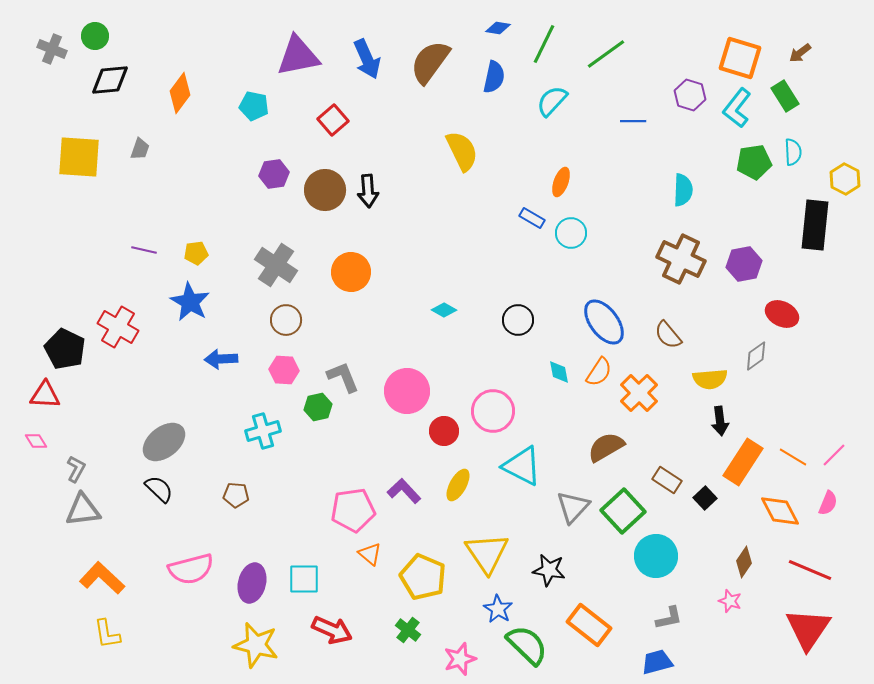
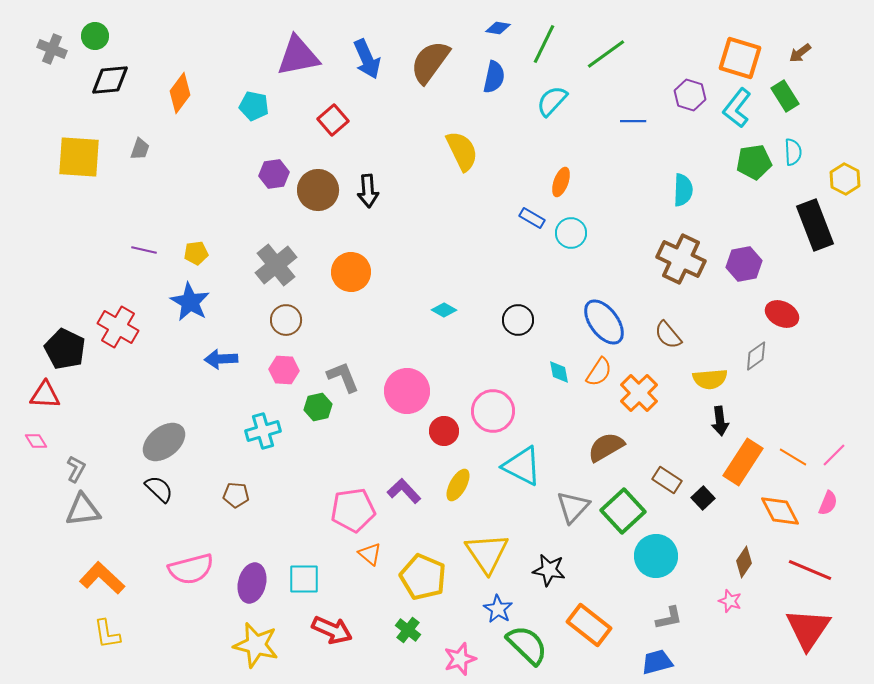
brown circle at (325, 190): moved 7 px left
black rectangle at (815, 225): rotated 27 degrees counterclockwise
gray cross at (276, 265): rotated 18 degrees clockwise
black square at (705, 498): moved 2 px left
